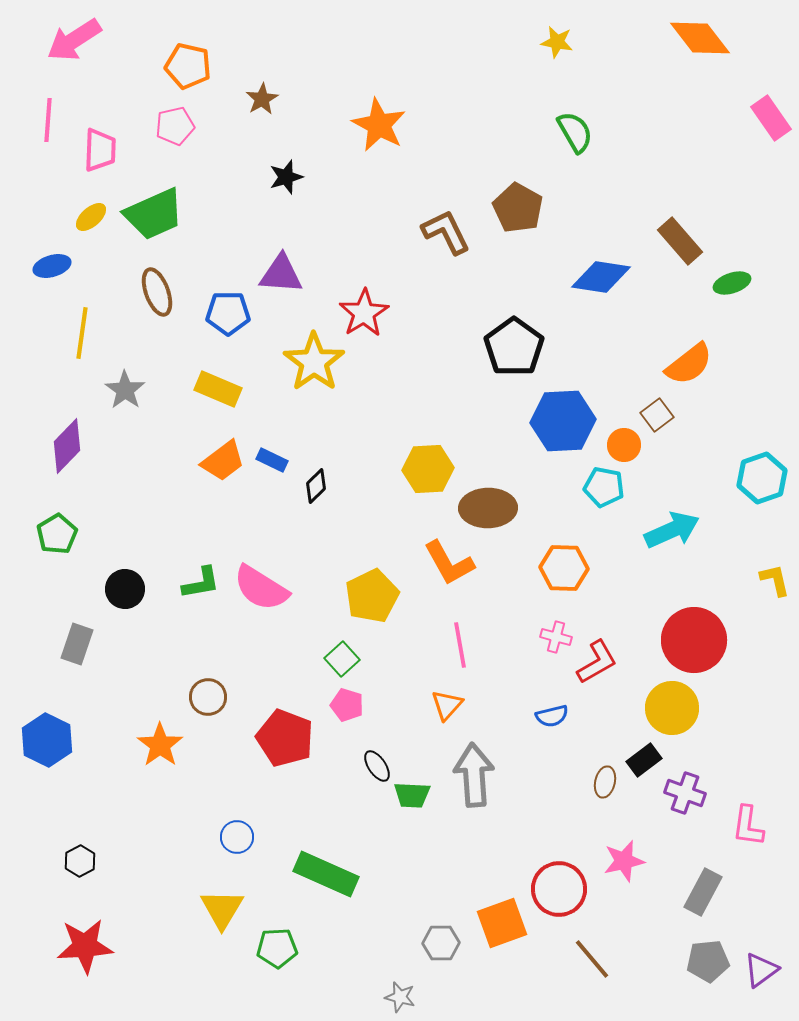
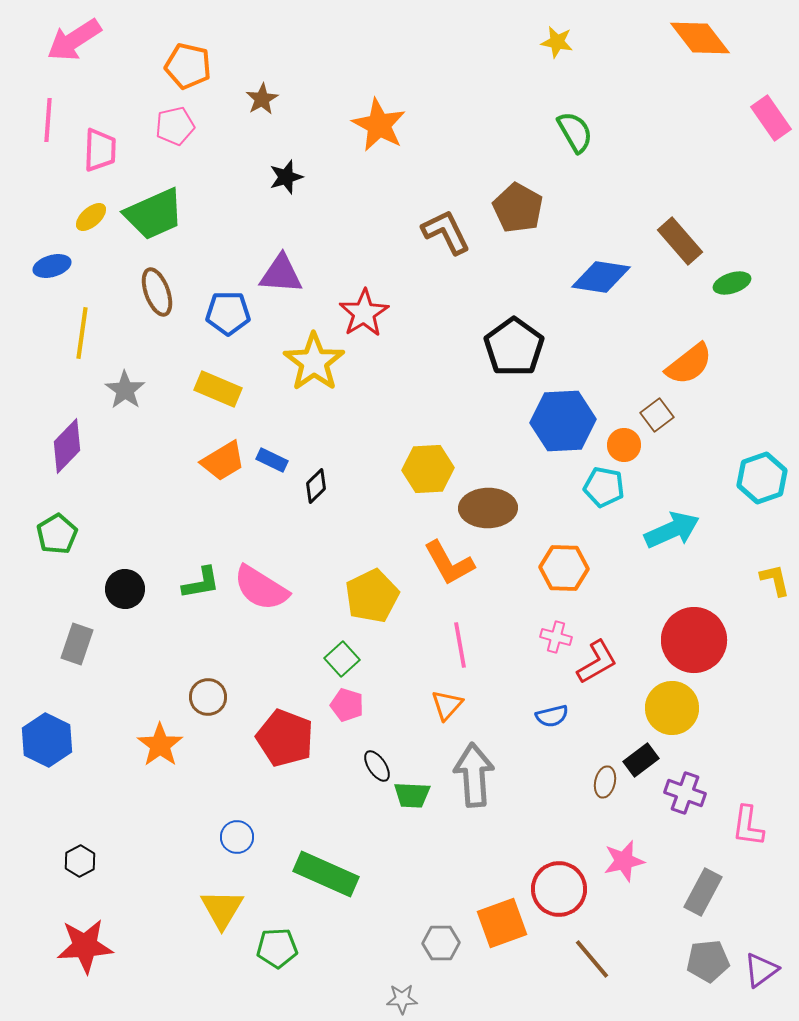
orange trapezoid at (223, 461): rotated 6 degrees clockwise
black rectangle at (644, 760): moved 3 px left
gray star at (400, 997): moved 2 px right, 2 px down; rotated 16 degrees counterclockwise
